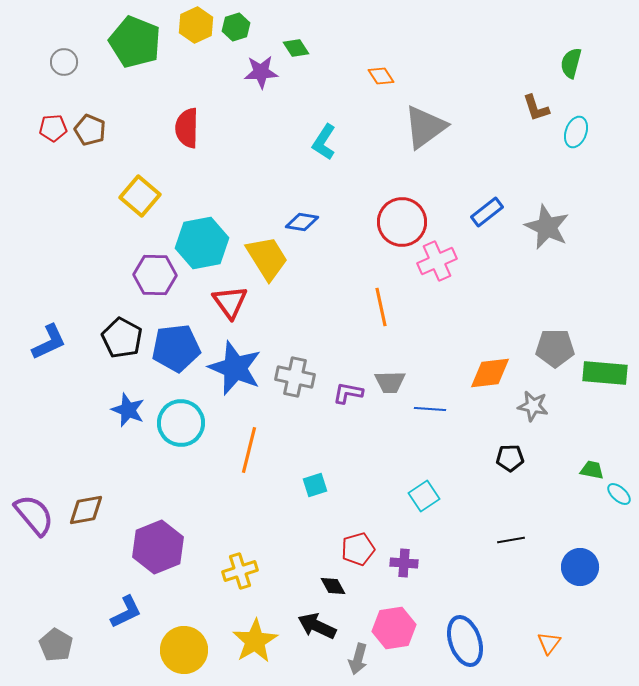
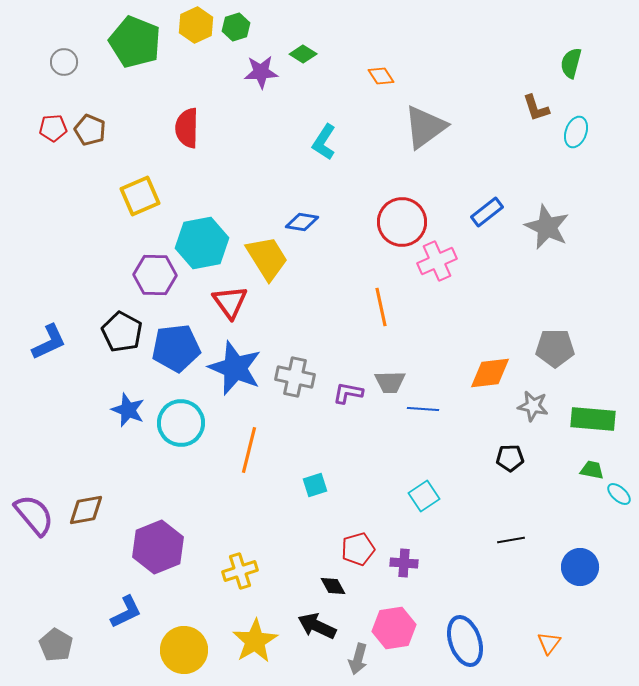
green diamond at (296, 48): moved 7 px right, 6 px down; rotated 24 degrees counterclockwise
yellow square at (140, 196): rotated 27 degrees clockwise
black pentagon at (122, 338): moved 6 px up
green rectangle at (605, 373): moved 12 px left, 46 px down
blue line at (430, 409): moved 7 px left
